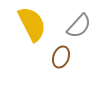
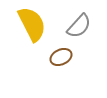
brown ellipse: rotated 45 degrees clockwise
